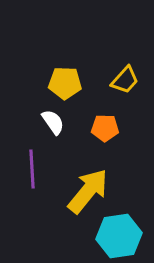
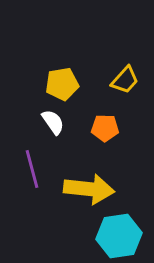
yellow pentagon: moved 3 px left, 1 px down; rotated 12 degrees counterclockwise
purple line: rotated 12 degrees counterclockwise
yellow arrow: moved 1 px right, 2 px up; rotated 57 degrees clockwise
